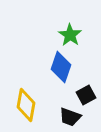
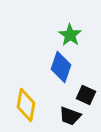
black square: rotated 36 degrees counterclockwise
black trapezoid: moved 1 px up
